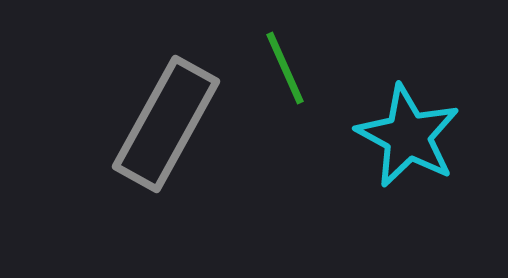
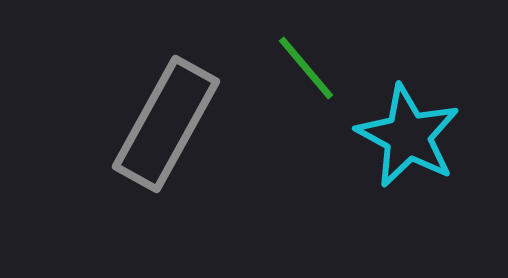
green line: moved 21 px right; rotated 16 degrees counterclockwise
